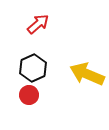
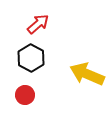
black hexagon: moved 2 px left, 10 px up; rotated 8 degrees counterclockwise
red circle: moved 4 px left
